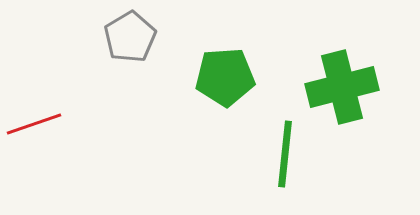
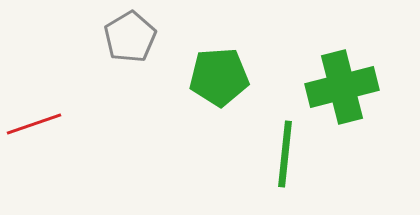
green pentagon: moved 6 px left
